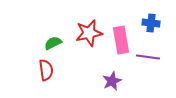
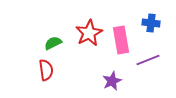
red star: rotated 16 degrees counterclockwise
purple line: moved 3 px down; rotated 30 degrees counterclockwise
